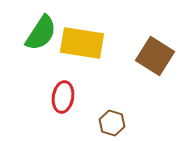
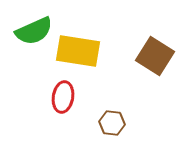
green semicircle: moved 7 px left, 2 px up; rotated 33 degrees clockwise
yellow rectangle: moved 4 px left, 8 px down
brown hexagon: rotated 10 degrees counterclockwise
